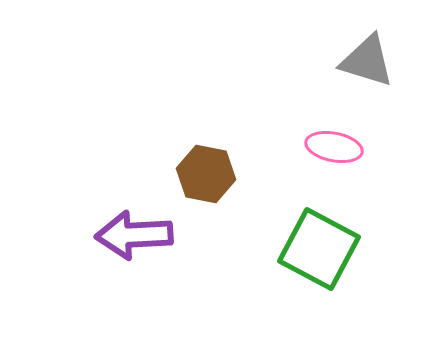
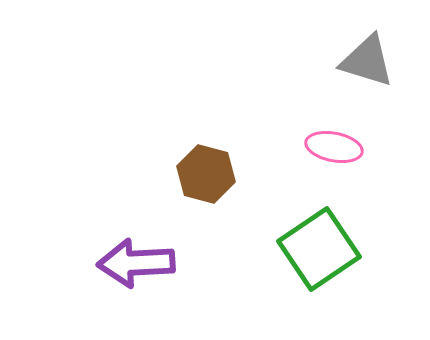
brown hexagon: rotated 4 degrees clockwise
purple arrow: moved 2 px right, 28 px down
green square: rotated 28 degrees clockwise
